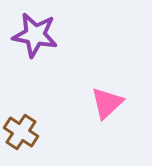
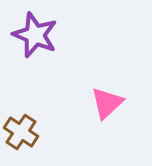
purple star: rotated 12 degrees clockwise
